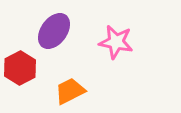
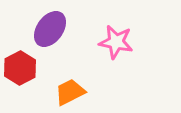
purple ellipse: moved 4 px left, 2 px up
orange trapezoid: moved 1 px down
